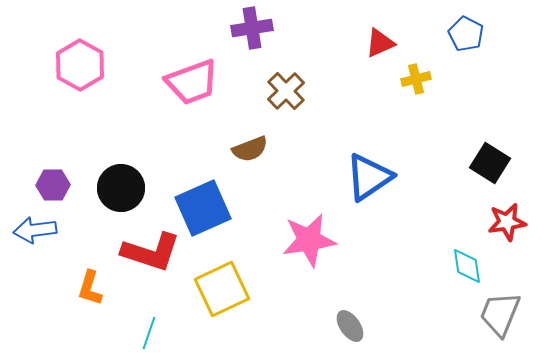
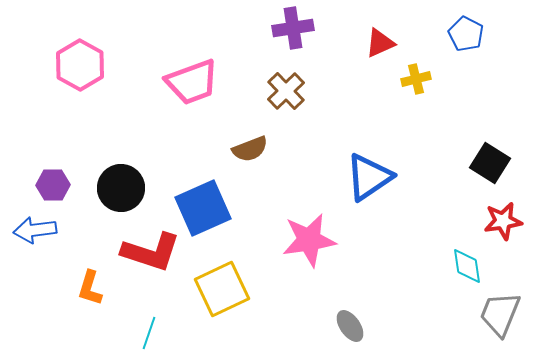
purple cross: moved 41 px right
red star: moved 4 px left, 1 px up
